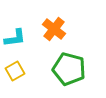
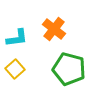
cyan L-shape: moved 2 px right
yellow square: moved 2 px up; rotated 12 degrees counterclockwise
